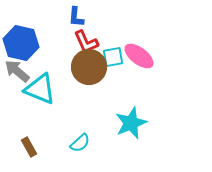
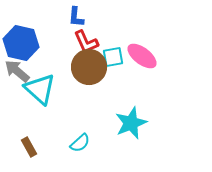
pink ellipse: moved 3 px right
cyan triangle: rotated 20 degrees clockwise
